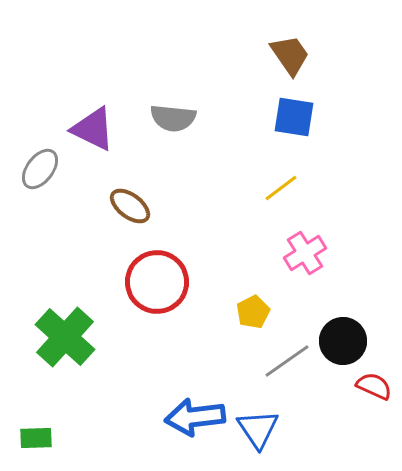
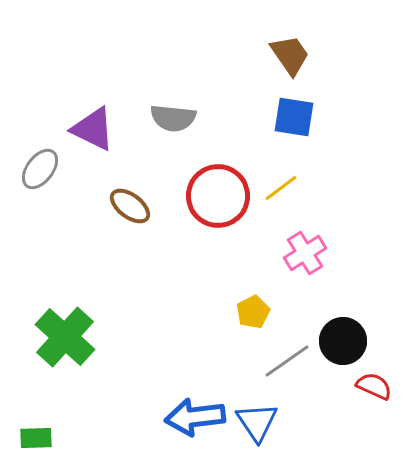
red circle: moved 61 px right, 86 px up
blue triangle: moved 1 px left, 7 px up
